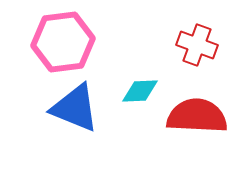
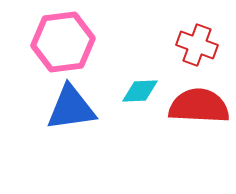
blue triangle: moved 4 px left; rotated 30 degrees counterclockwise
red semicircle: moved 2 px right, 10 px up
